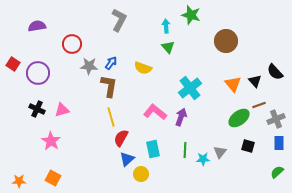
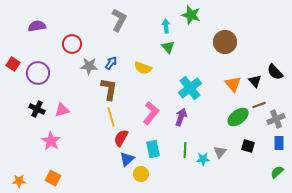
brown circle: moved 1 px left, 1 px down
brown L-shape: moved 3 px down
pink L-shape: moved 4 px left, 1 px down; rotated 90 degrees clockwise
green ellipse: moved 1 px left, 1 px up
